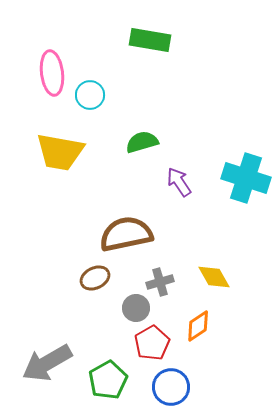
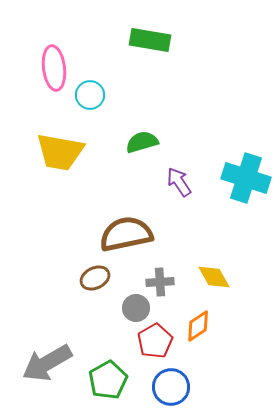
pink ellipse: moved 2 px right, 5 px up
gray cross: rotated 12 degrees clockwise
red pentagon: moved 3 px right, 2 px up
